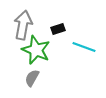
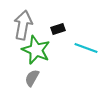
cyan line: moved 2 px right, 1 px down
